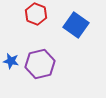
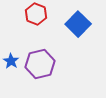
blue square: moved 2 px right, 1 px up; rotated 10 degrees clockwise
blue star: rotated 21 degrees clockwise
